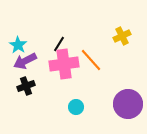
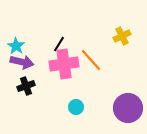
cyan star: moved 2 px left, 1 px down
purple arrow: moved 3 px left, 1 px down; rotated 140 degrees counterclockwise
purple circle: moved 4 px down
